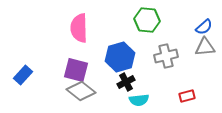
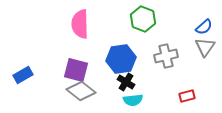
green hexagon: moved 4 px left, 1 px up; rotated 15 degrees clockwise
pink semicircle: moved 1 px right, 4 px up
gray triangle: rotated 50 degrees counterclockwise
blue hexagon: moved 1 px right, 2 px down; rotated 8 degrees clockwise
blue rectangle: rotated 18 degrees clockwise
black cross: rotated 30 degrees counterclockwise
cyan semicircle: moved 6 px left
